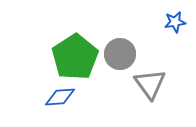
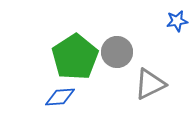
blue star: moved 2 px right, 1 px up
gray circle: moved 3 px left, 2 px up
gray triangle: rotated 40 degrees clockwise
